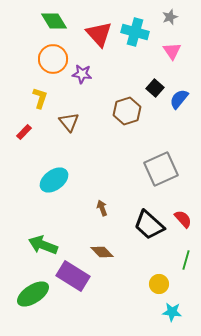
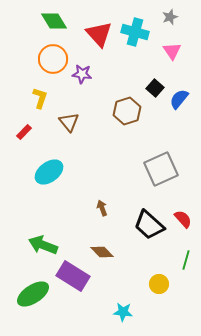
cyan ellipse: moved 5 px left, 8 px up
cyan star: moved 49 px left
